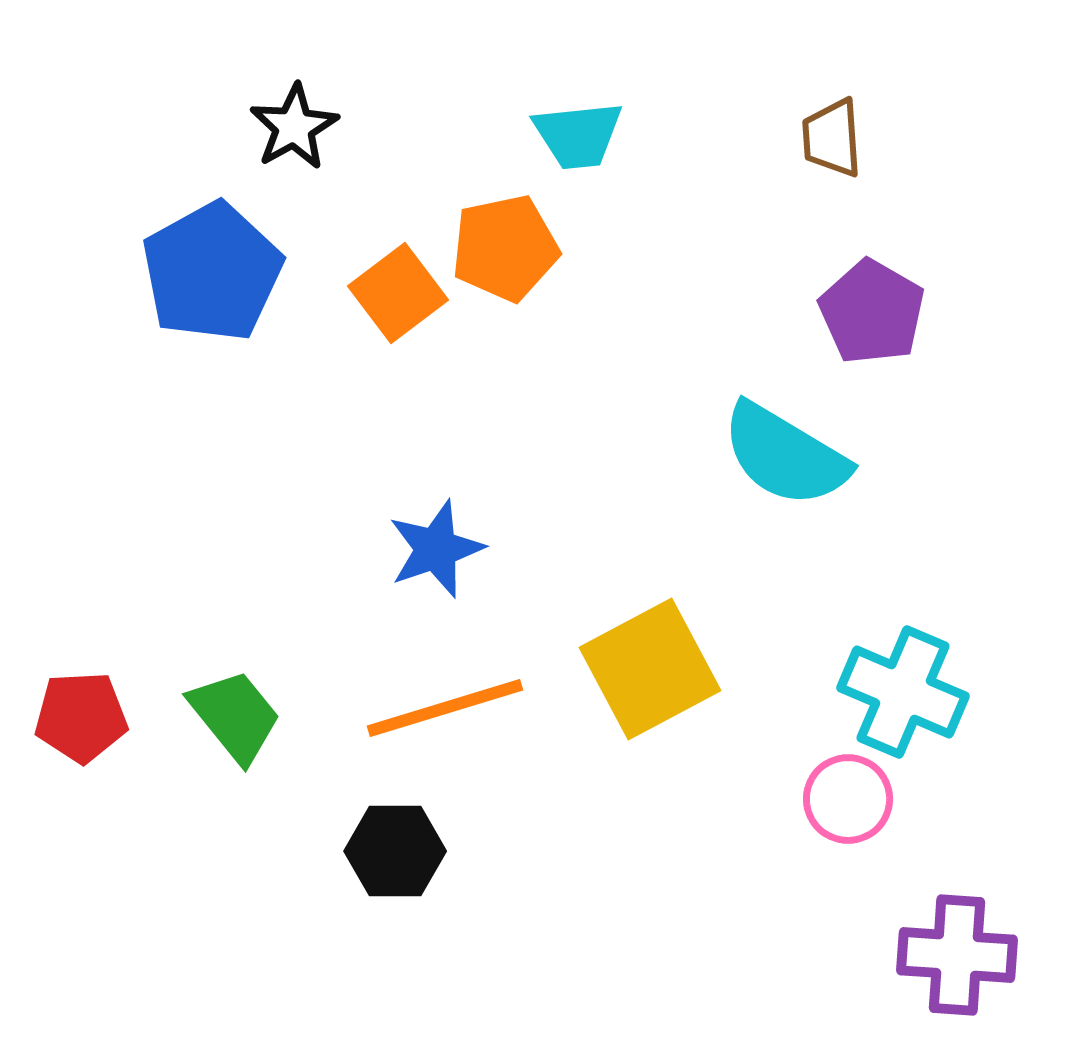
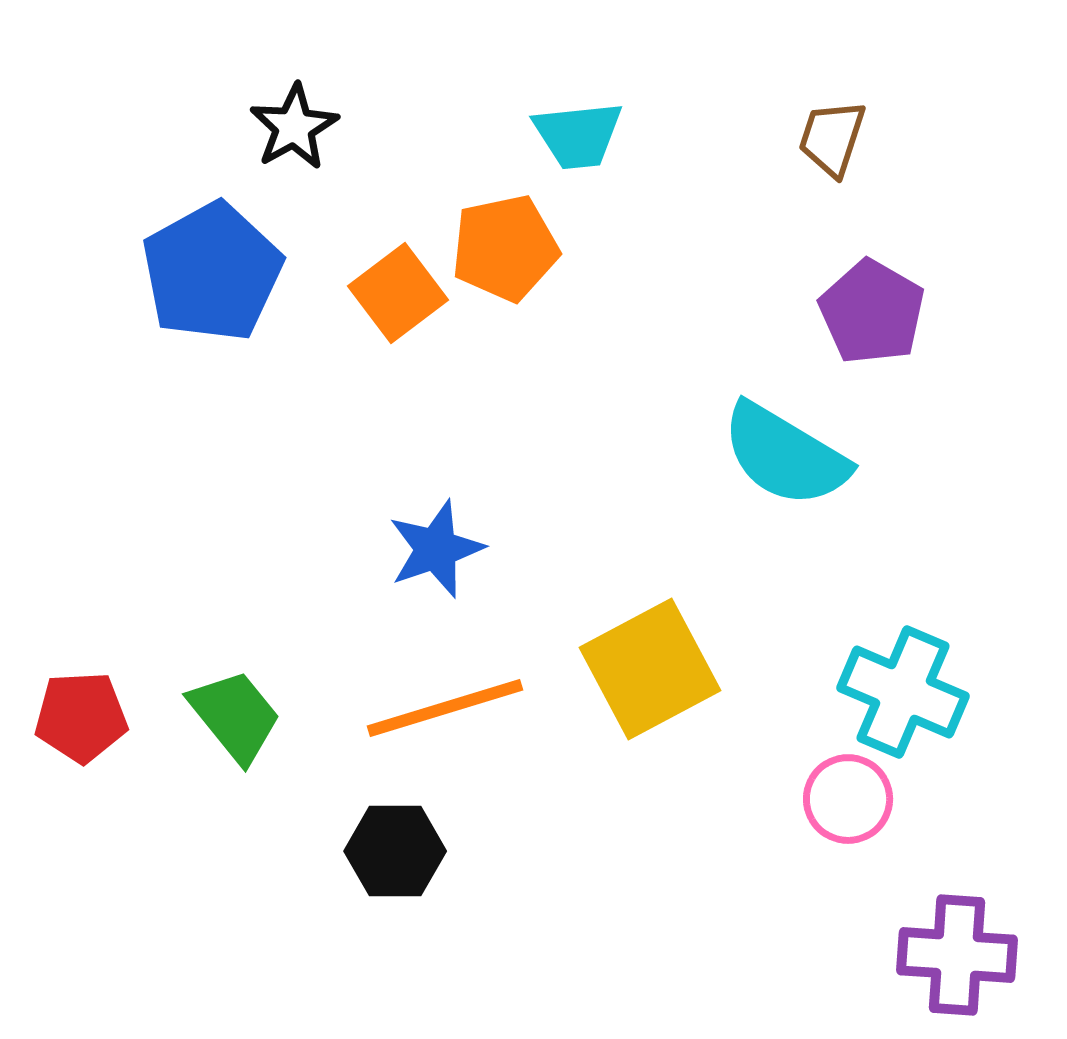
brown trapezoid: rotated 22 degrees clockwise
